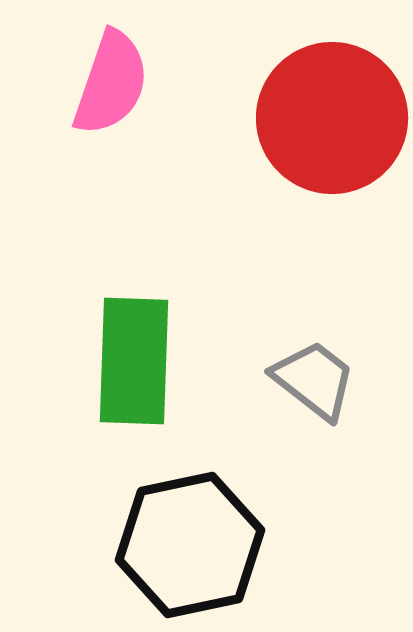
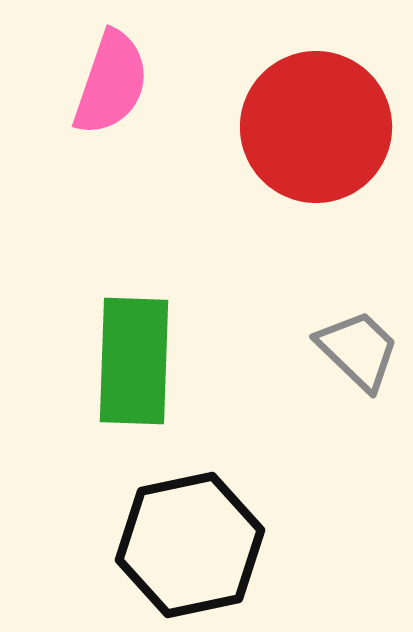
red circle: moved 16 px left, 9 px down
gray trapezoid: moved 44 px right, 30 px up; rotated 6 degrees clockwise
